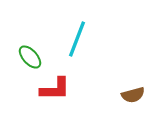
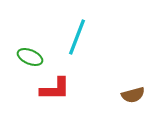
cyan line: moved 2 px up
green ellipse: rotated 25 degrees counterclockwise
